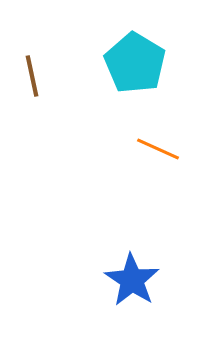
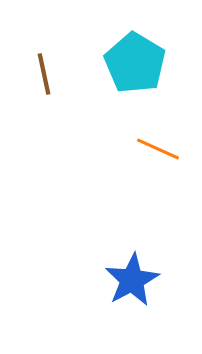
brown line: moved 12 px right, 2 px up
blue star: rotated 10 degrees clockwise
